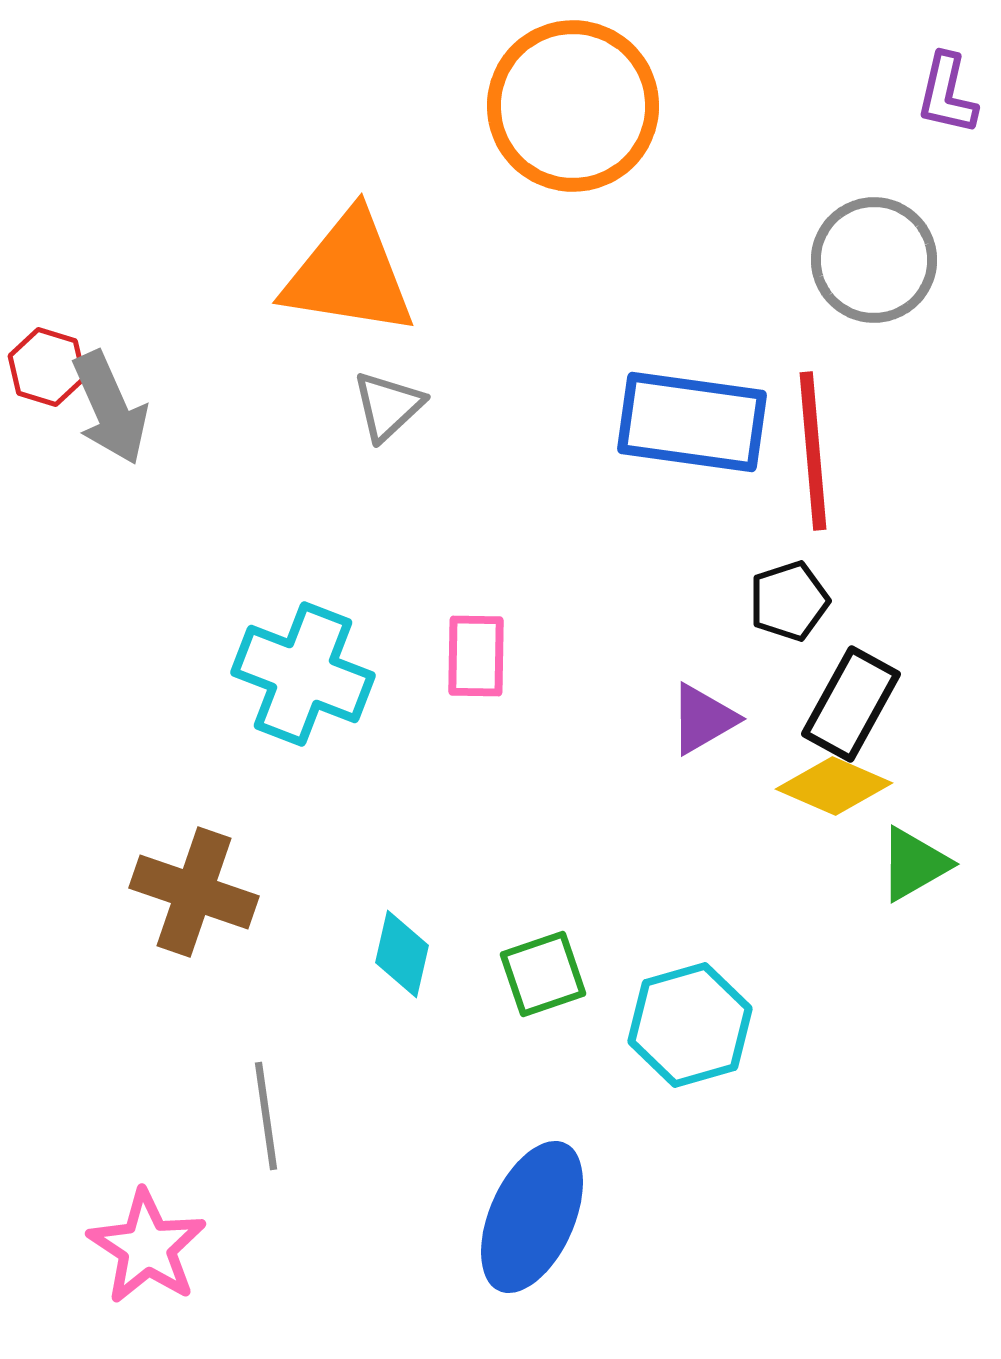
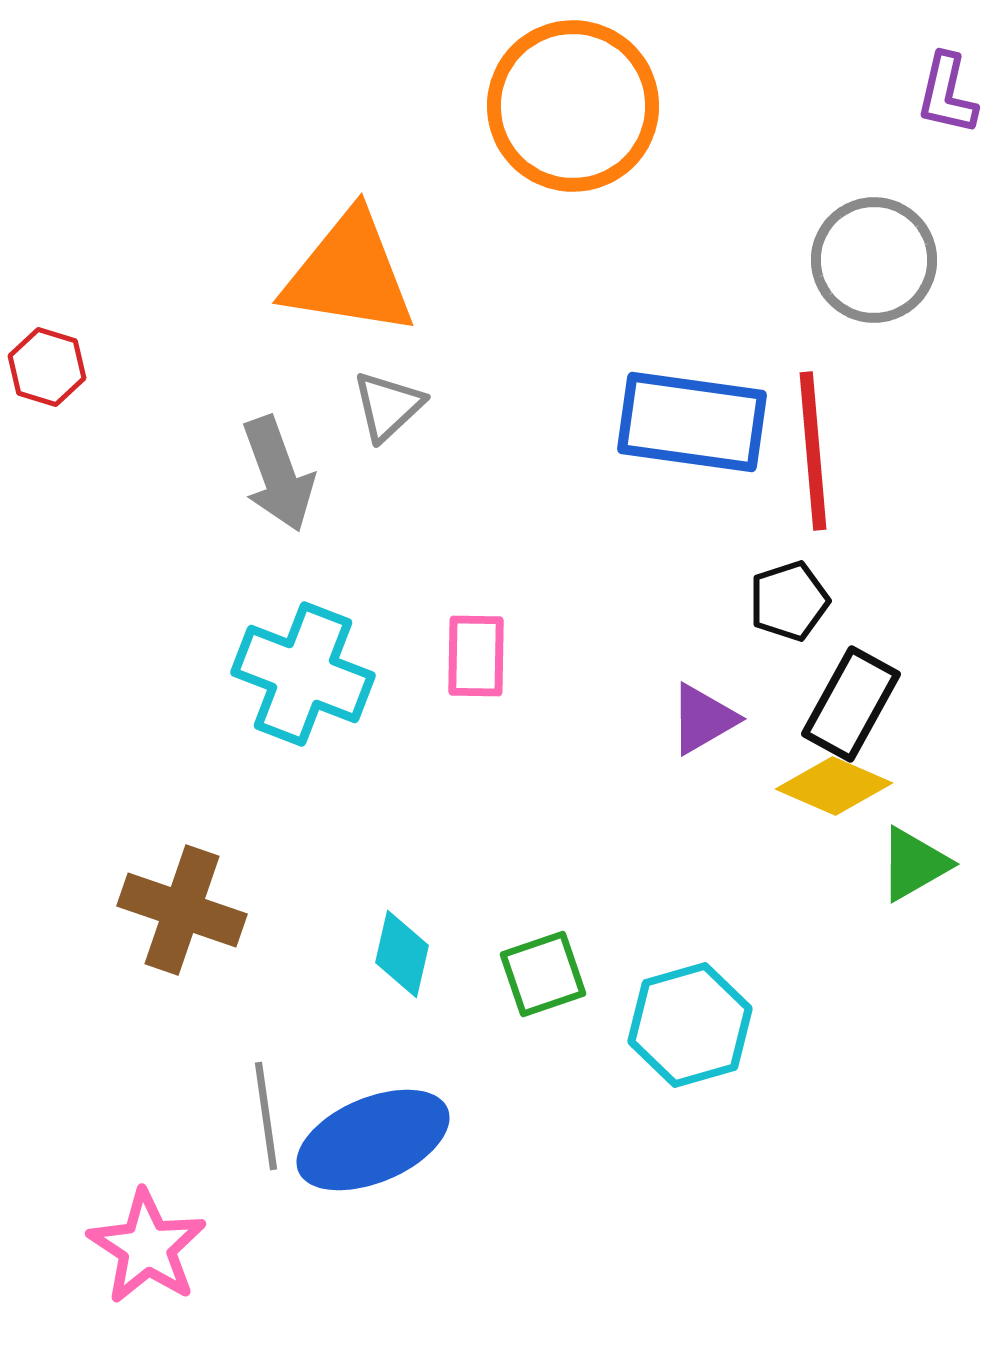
gray arrow: moved 168 px right, 66 px down; rotated 4 degrees clockwise
brown cross: moved 12 px left, 18 px down
blue ellipse: moved 159 px left, 77 px up; rotated 43 degrees clockwise
